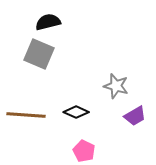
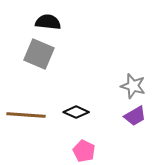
black semicircle: rotated 20 degrees clockwise
gray star: moved 17 px right
